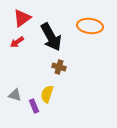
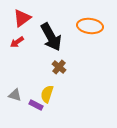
brown cross: rotated 24 degrees clockwise
purple rectangle: moved 2 px right, 1 px up; rotated 40 degrees counterclockwise
